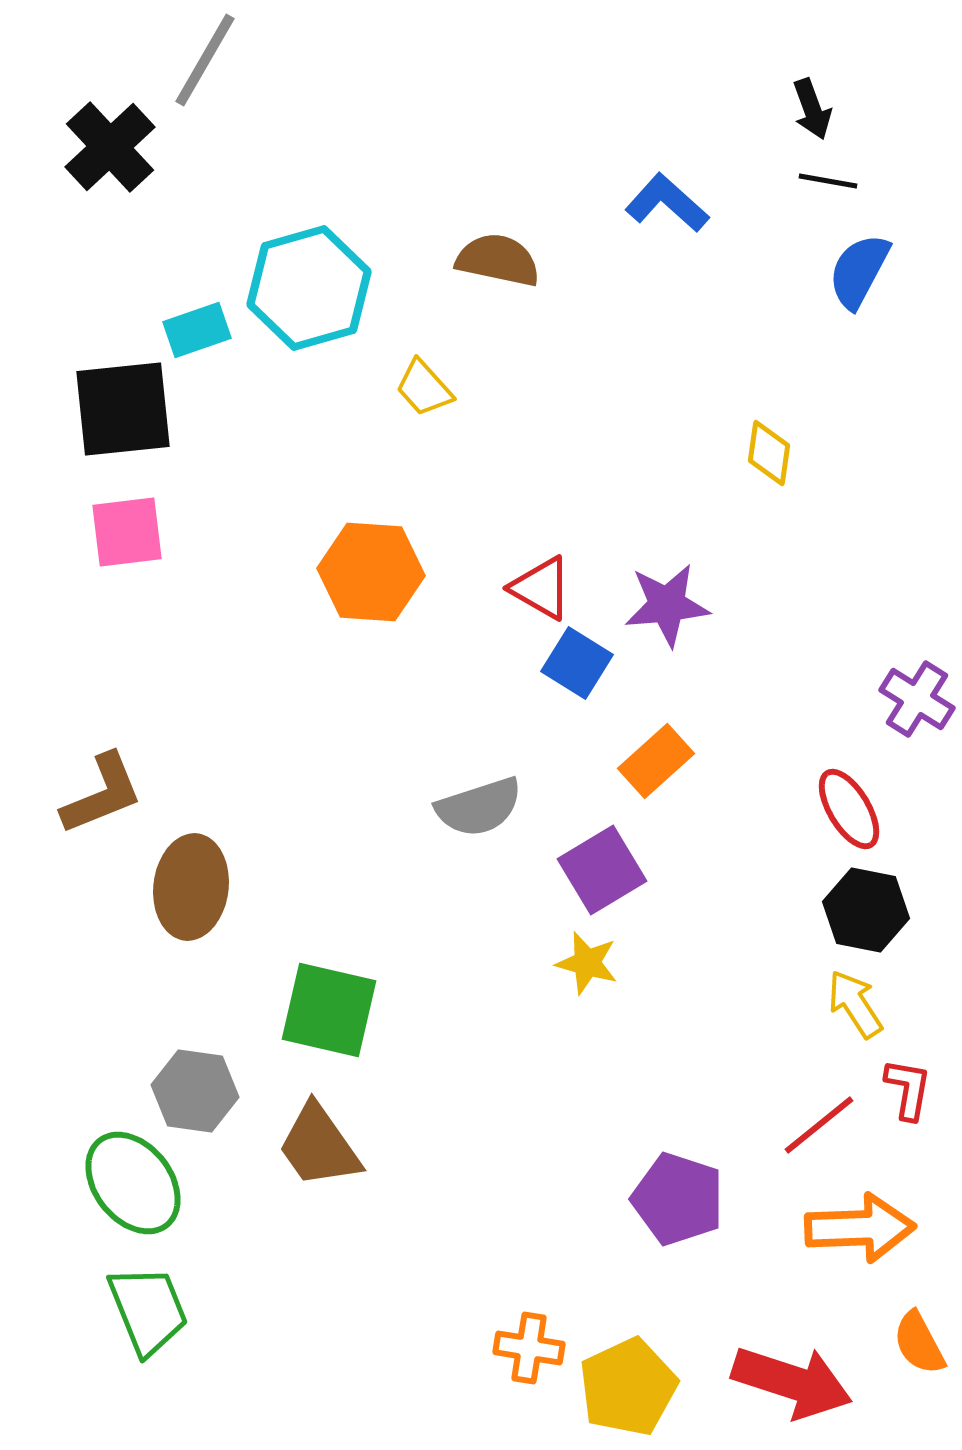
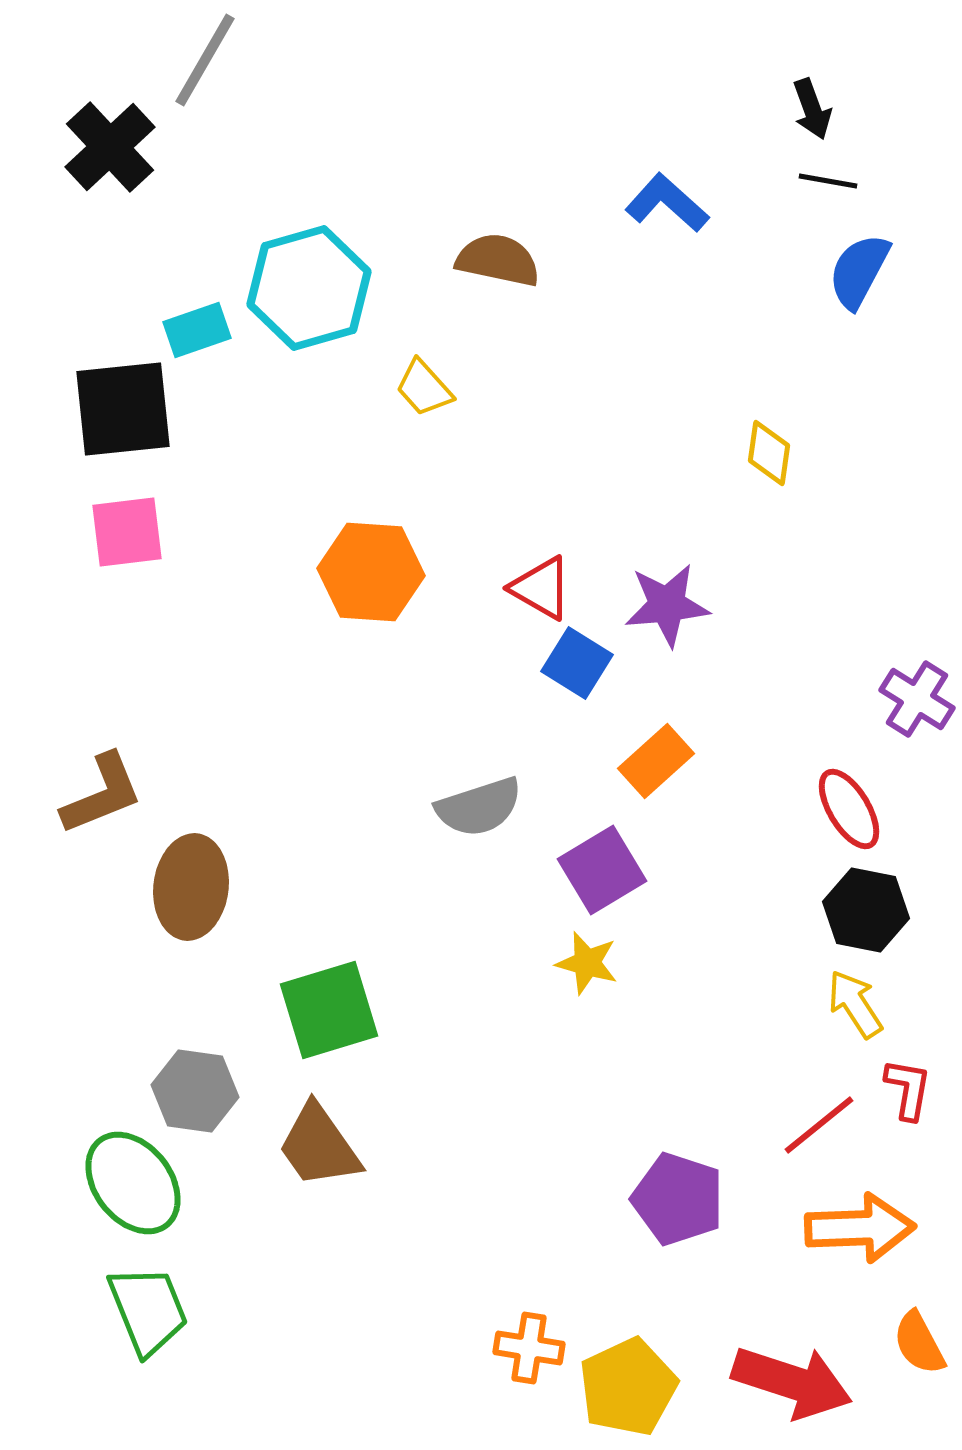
green square: rotated 30 degrees counterclockwise
